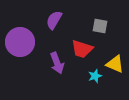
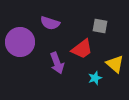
purple semicircle: moved 4 px left, 3 px down; rotated 102 degrees counterclockwise
red trapezoid: rotated 55 degrees counterclockwise
yellow triangle: rotated 18 degrees clockwise
cyan star: moved 2 px down
